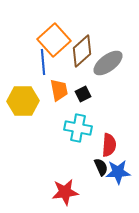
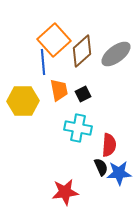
gray ellipse: moved 8 px right, 9 px up
blue star: moved 1 px right, 1 px down
